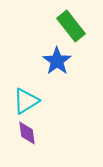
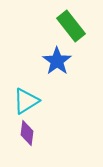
purple diamond: rotated 15 degrees clockwise
